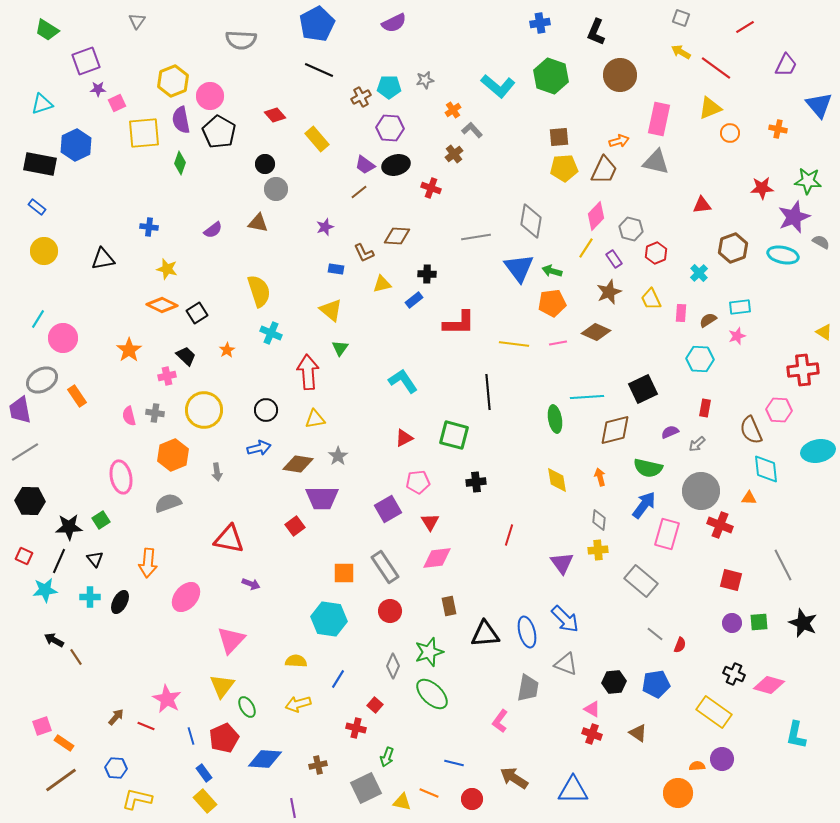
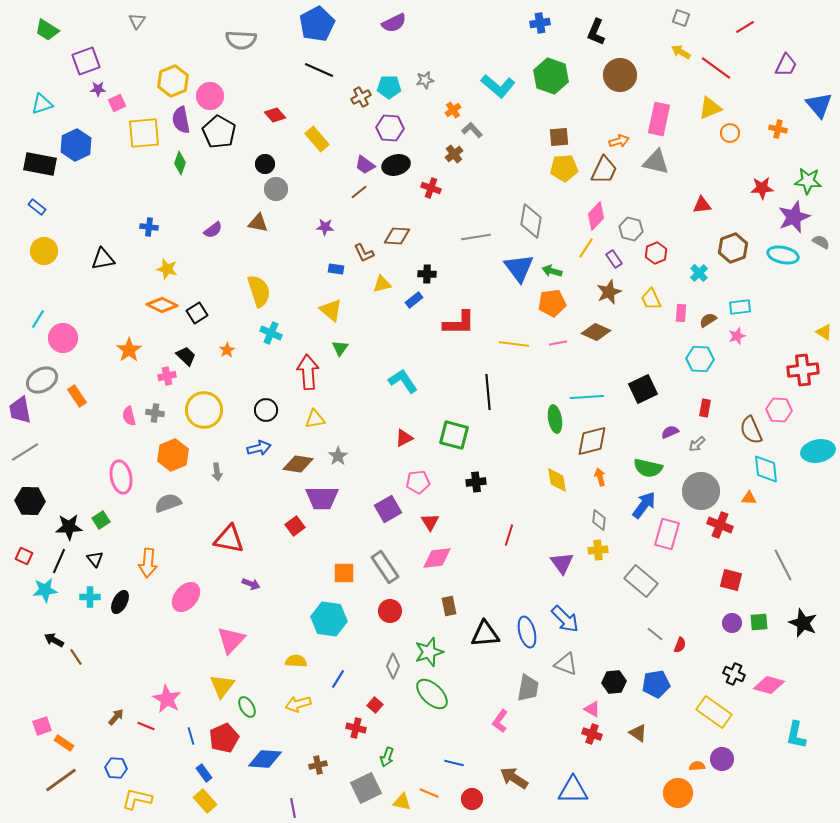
purple star at (325, 227): rotated 24 degrees clockwise
brown diamond at (615, 430): moved 23 px left, 11 px down
